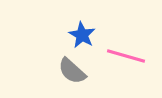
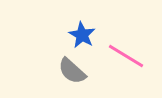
pink line: rotated 15 degrees clockwise
